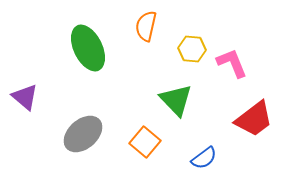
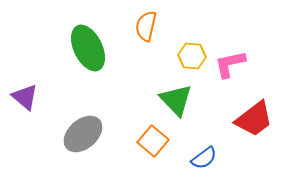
yellow hexagon: moved 7 px down
pink L-shape: moved 2 px left, 1 px down; rotated 80 degrees counterclockwise
orange square: moved 8 px right, 1 px up
